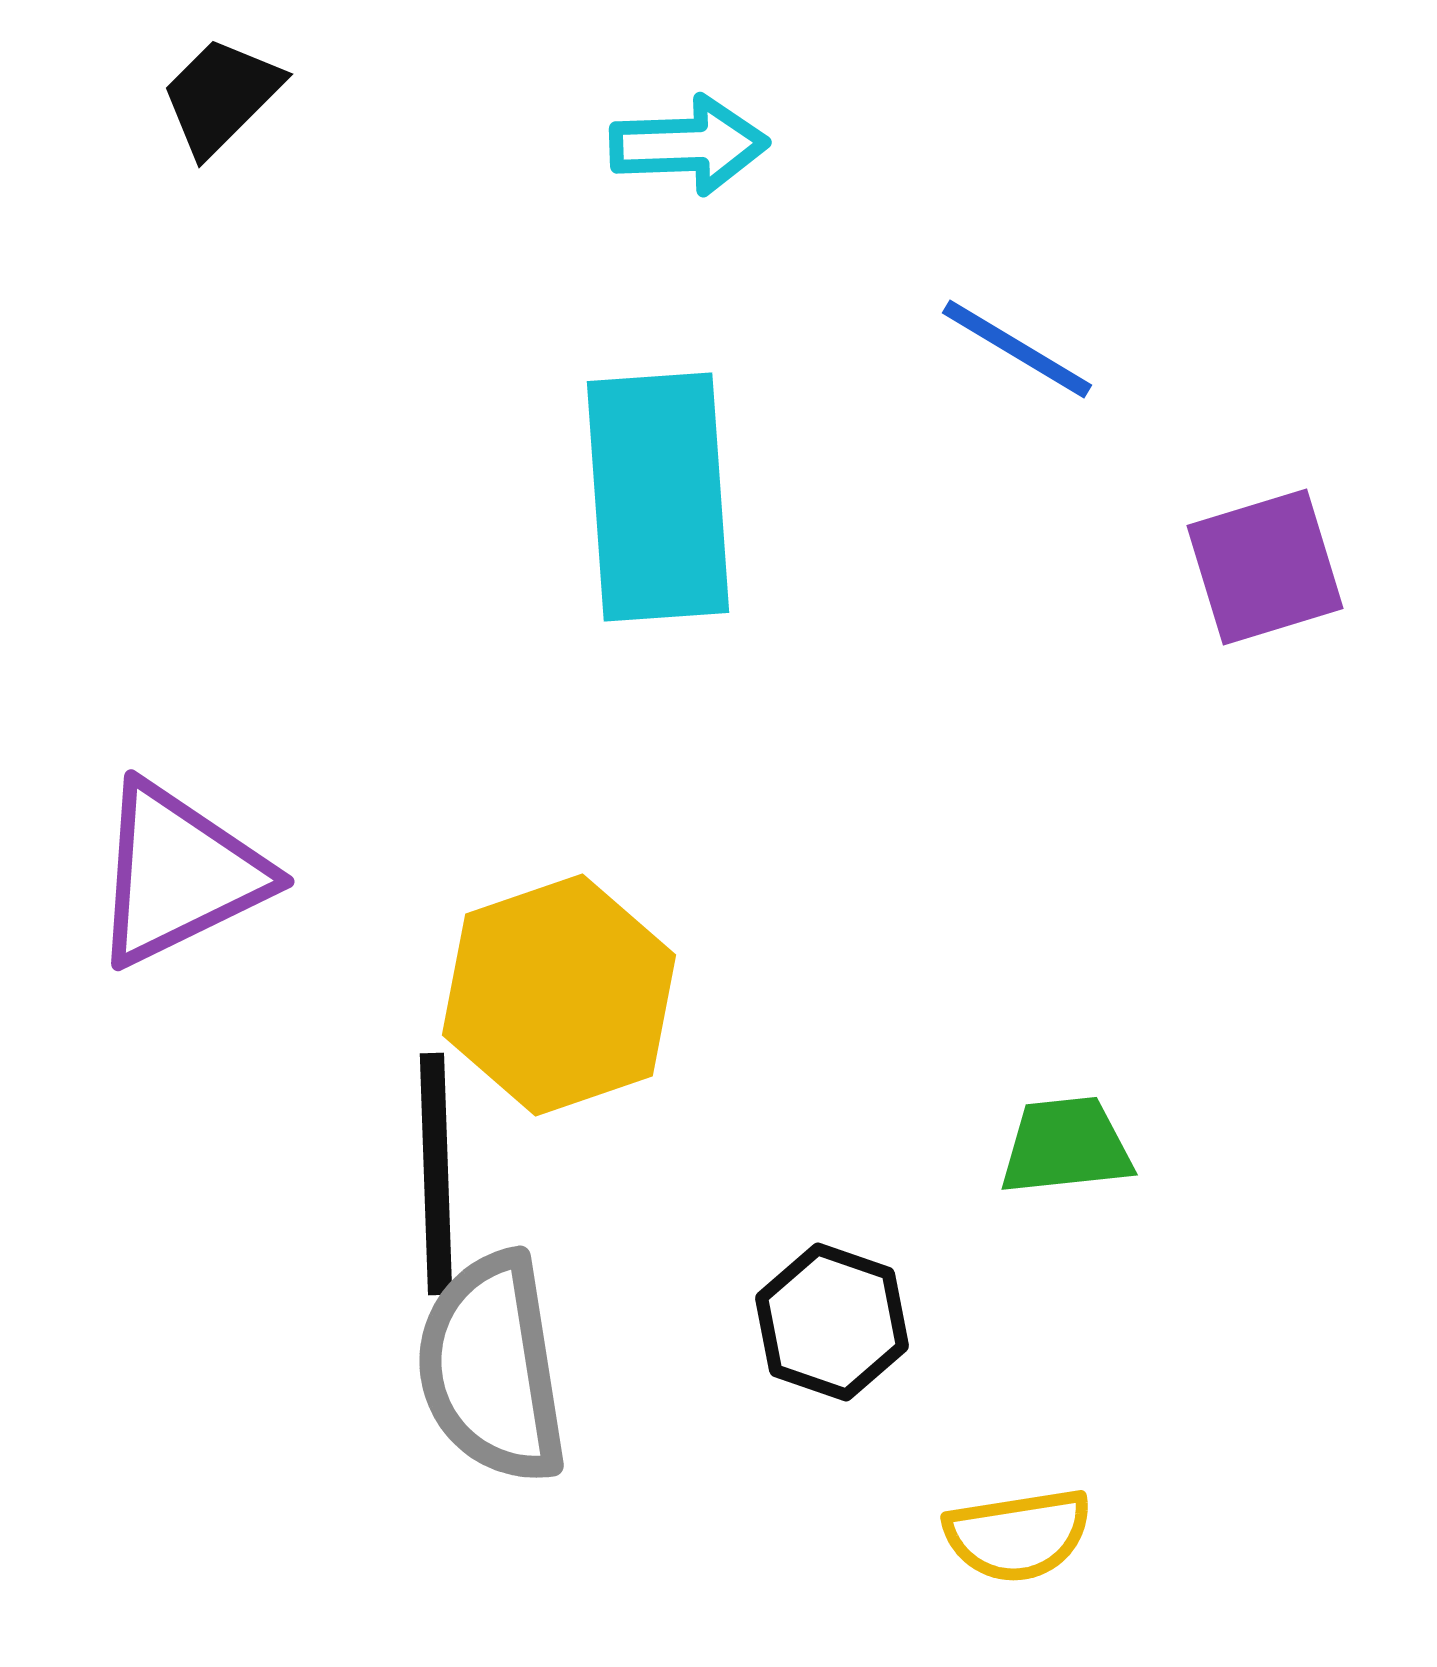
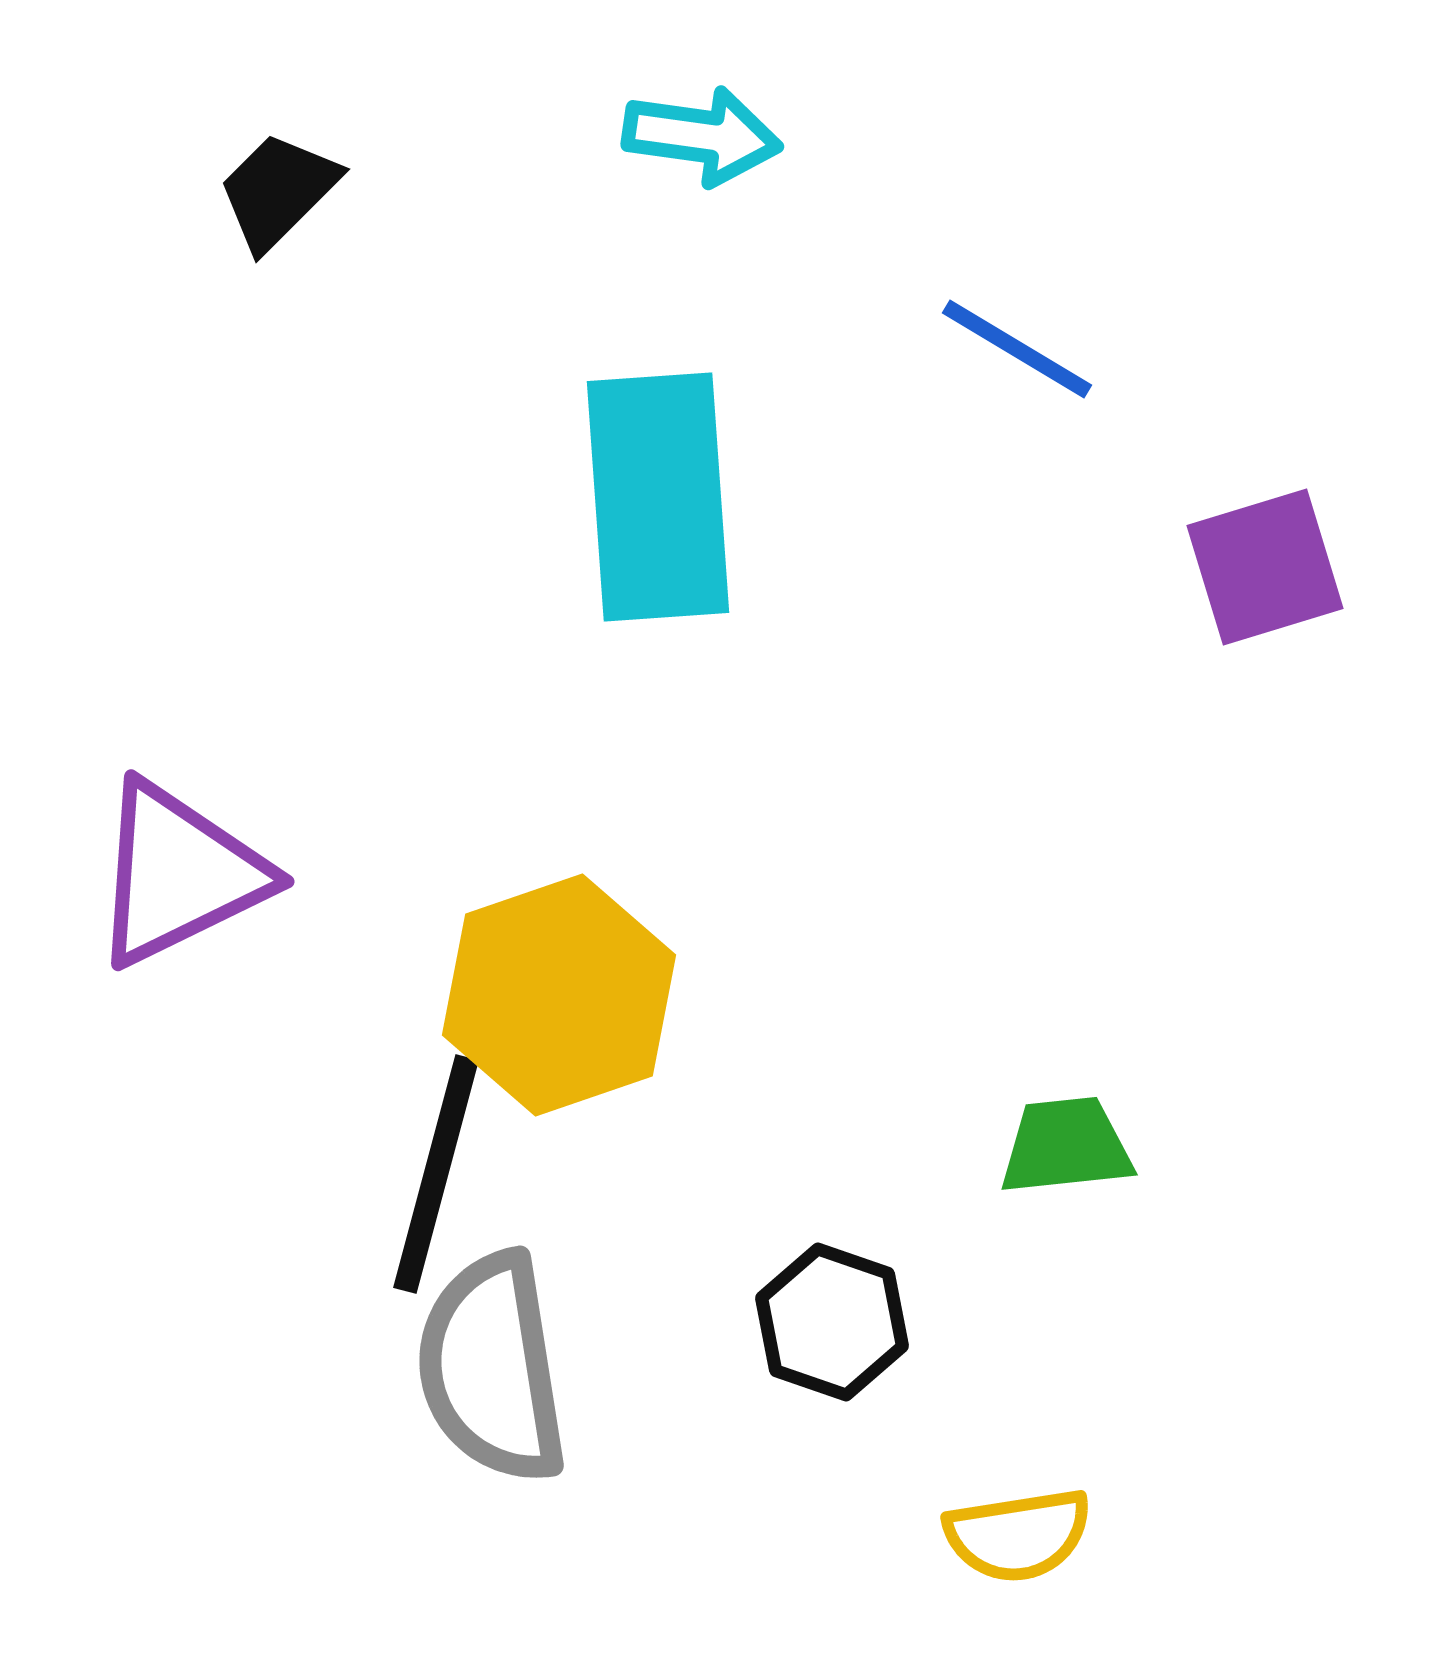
black trapezoid: moved 57 px right, 95 px down
cyan arrow: moved 13 px right, 9 px up; rotated 10 degrees clockwise
black line: rotated 17 degrees clockwise
